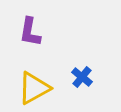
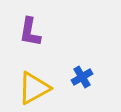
blue cross: rotated 20 degrees clockwise
